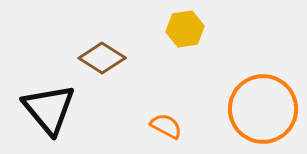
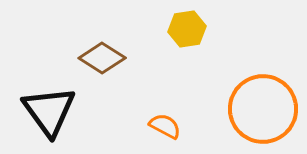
yellow hexagon: moved 2 px right
black triangle: moved 2 px down; rotated 4 degrees clockwise
orange semicircle: moved 1 px left
